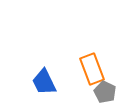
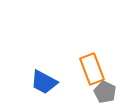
blue trapezoid: rotated 36 degrees counterclockwise
